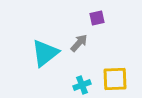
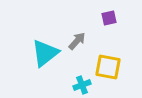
purple square: moved 12 px right
gray arrow: moved 2 px left, 2 px up
yellow square: moved 7 px left, 12 px up; rotated 12 degrees clockwise
